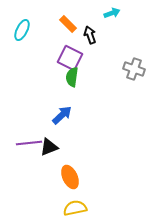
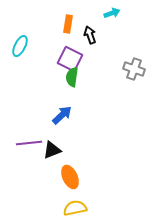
orange rectangle: rotated 54 degrees clockwise
cyan ellipse: moved 2 px left, 16 px down
purple square: moved 1 px down
black triangle: moved 3 px right, 3 px down
